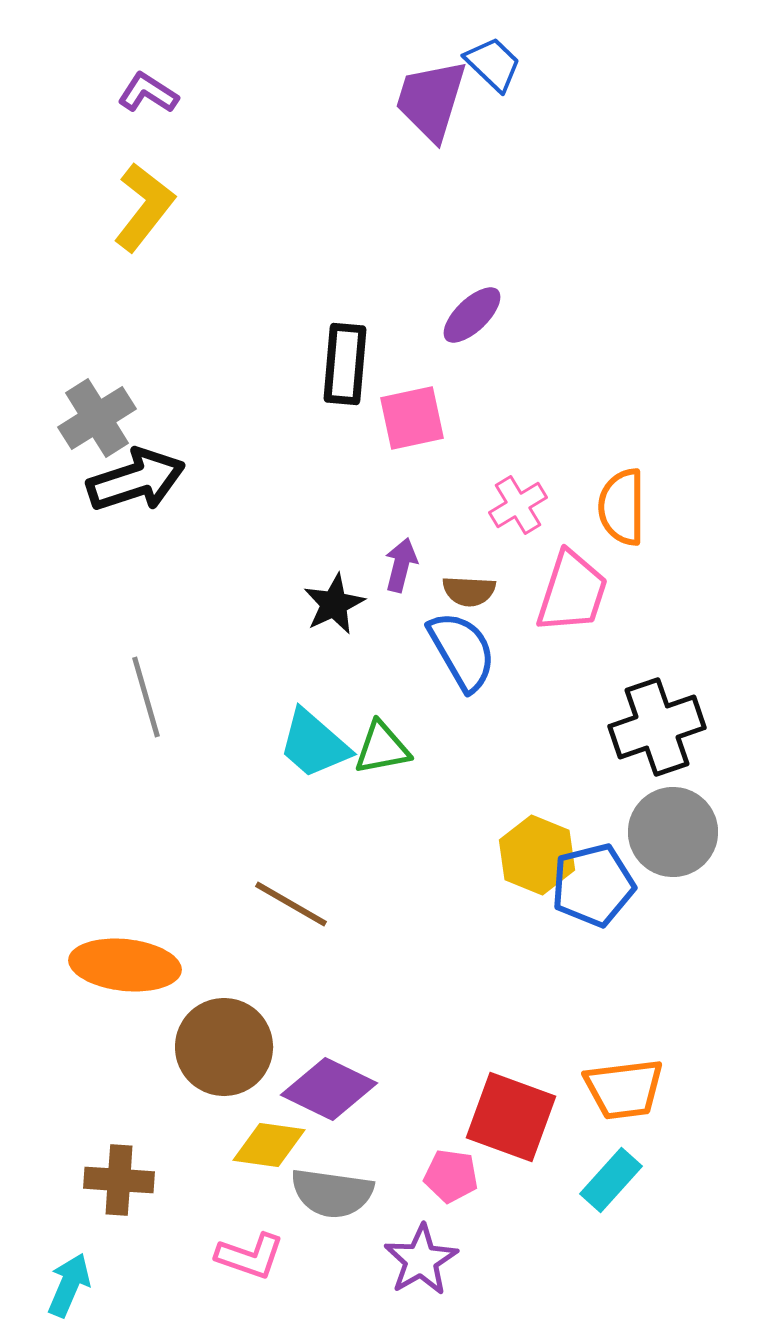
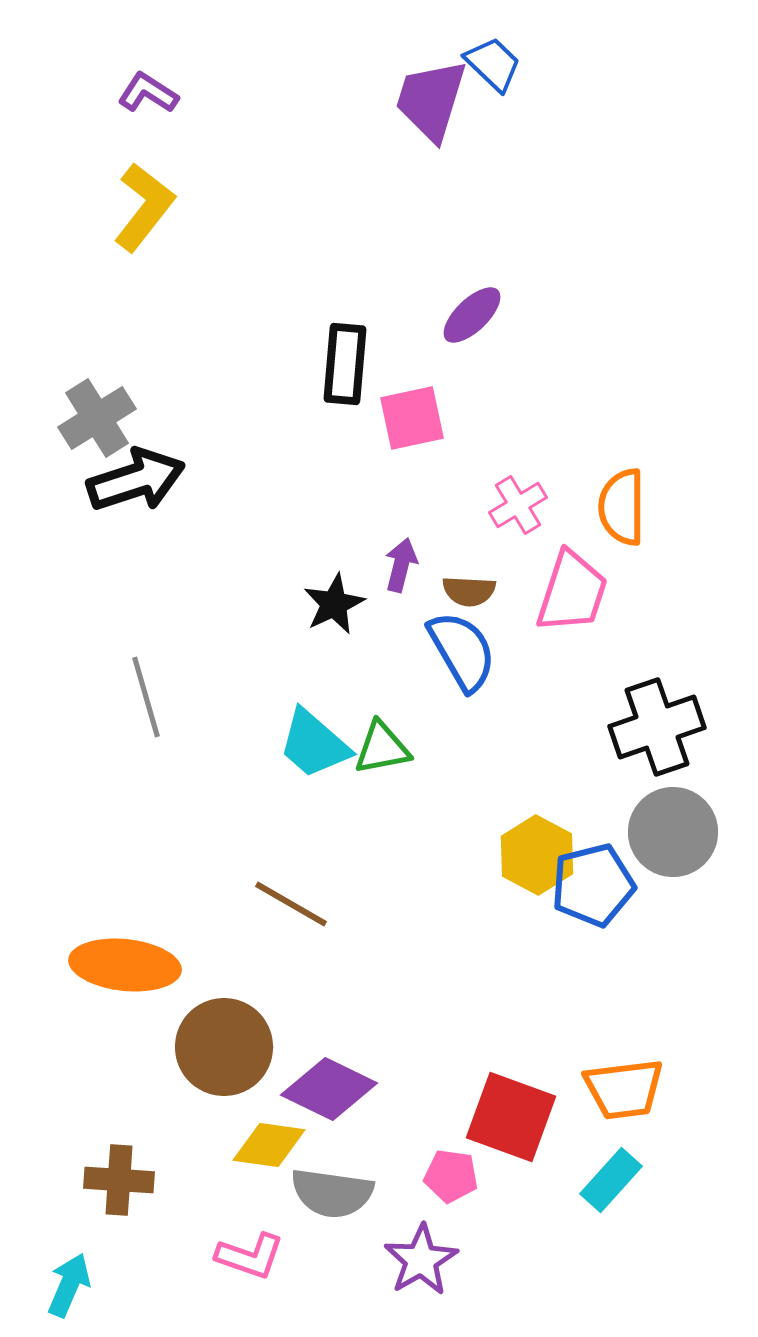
yellow hexagon: rotated 6 degrees clockwise
